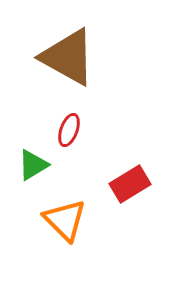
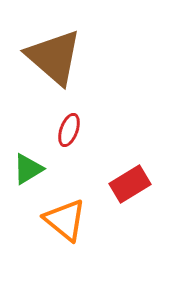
brown triangle: moved 14 px left; rotated 12 degrees clockwise
green triangle: moved 5 px left, 4 px down
orange triangle: rotated 6 degrees counterclockwise
